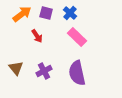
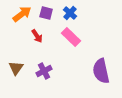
pink rectangle: moved 6 px left
brown triangle: rotated 14 degrees clockwise
purple semicircle: moved 24 px right, 2 px up
